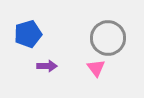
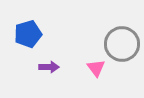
gray circle: moved 14 px right, 6 px down
purple arrow: moved 2 px right, 1 px down
